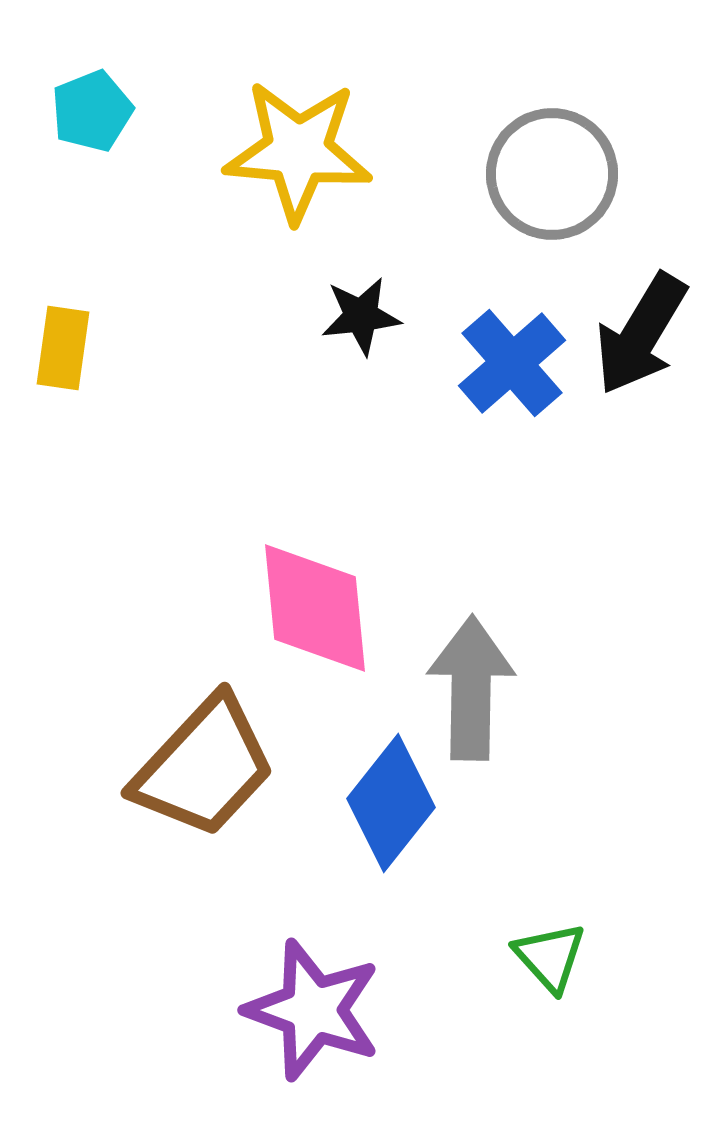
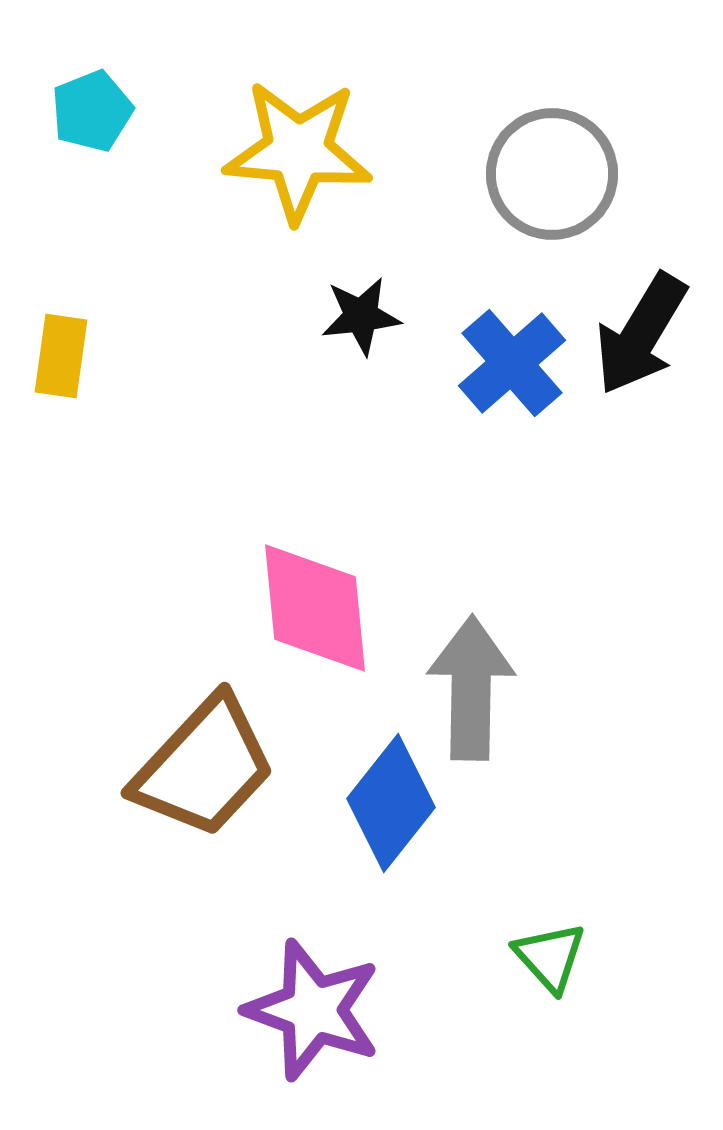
yellow rectangle: moved 2 px left, 8 px down
